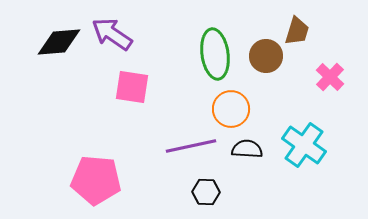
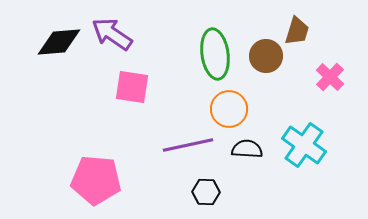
orange circle: moved 2 px left
purple line: moved 3 px left, 1 px up
